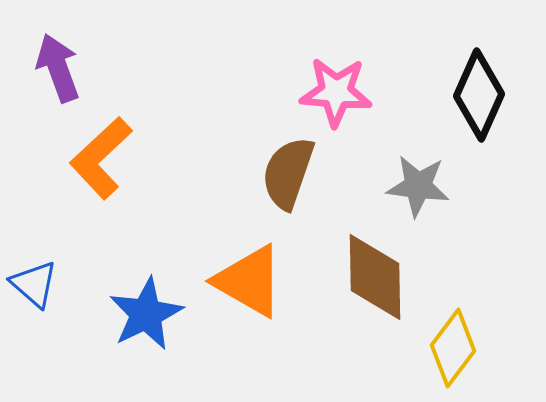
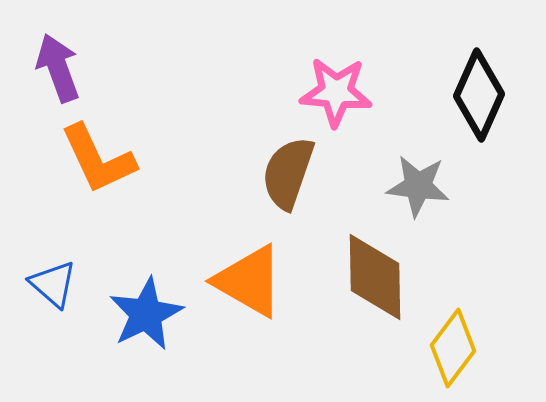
orange L-shape: moved 3 px left, 1 px down; rotated 72 degrees counterclockwise
blue triangle: moved 19 px right
